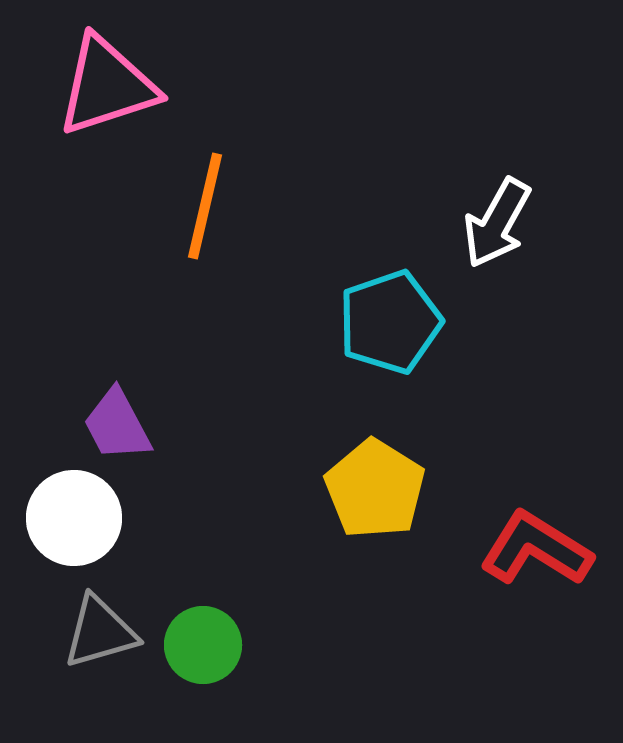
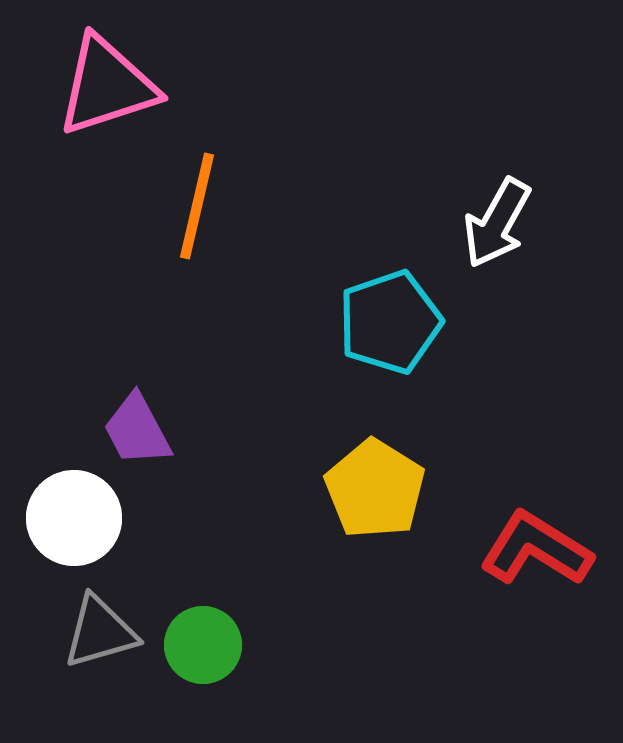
orange line: moved 8 px left
purple trapezoid: moved 20 px right, 5 px down
